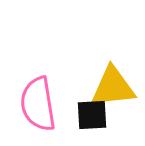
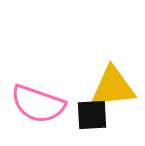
pink semicircle: rotated 62 degrees counterclockwise
